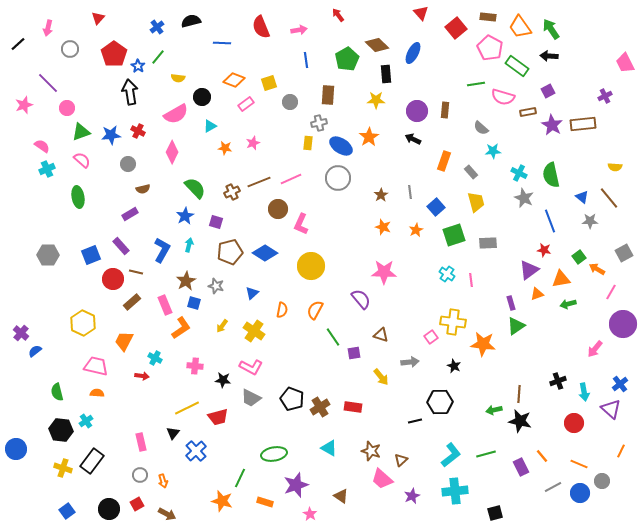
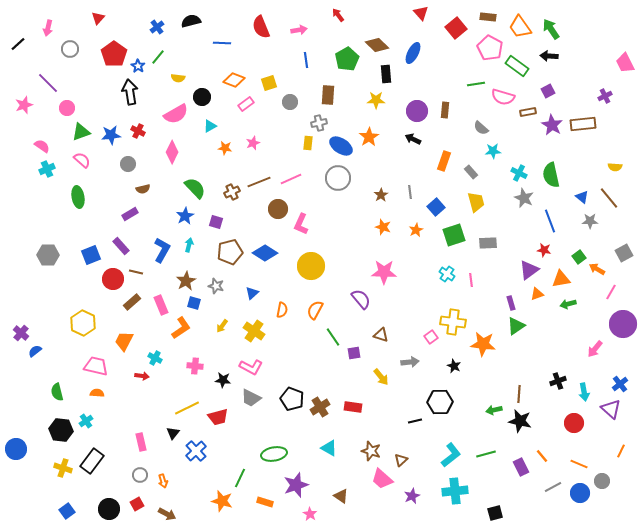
pink rectangle at (165, 305): moved 4 px left
